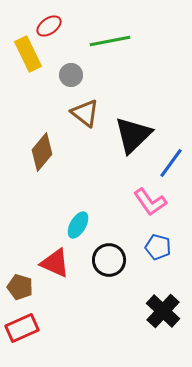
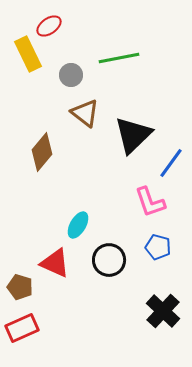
green line: moved 9 px right, 17 px down
pink L-shape: rotated 16 degrees clockwise
